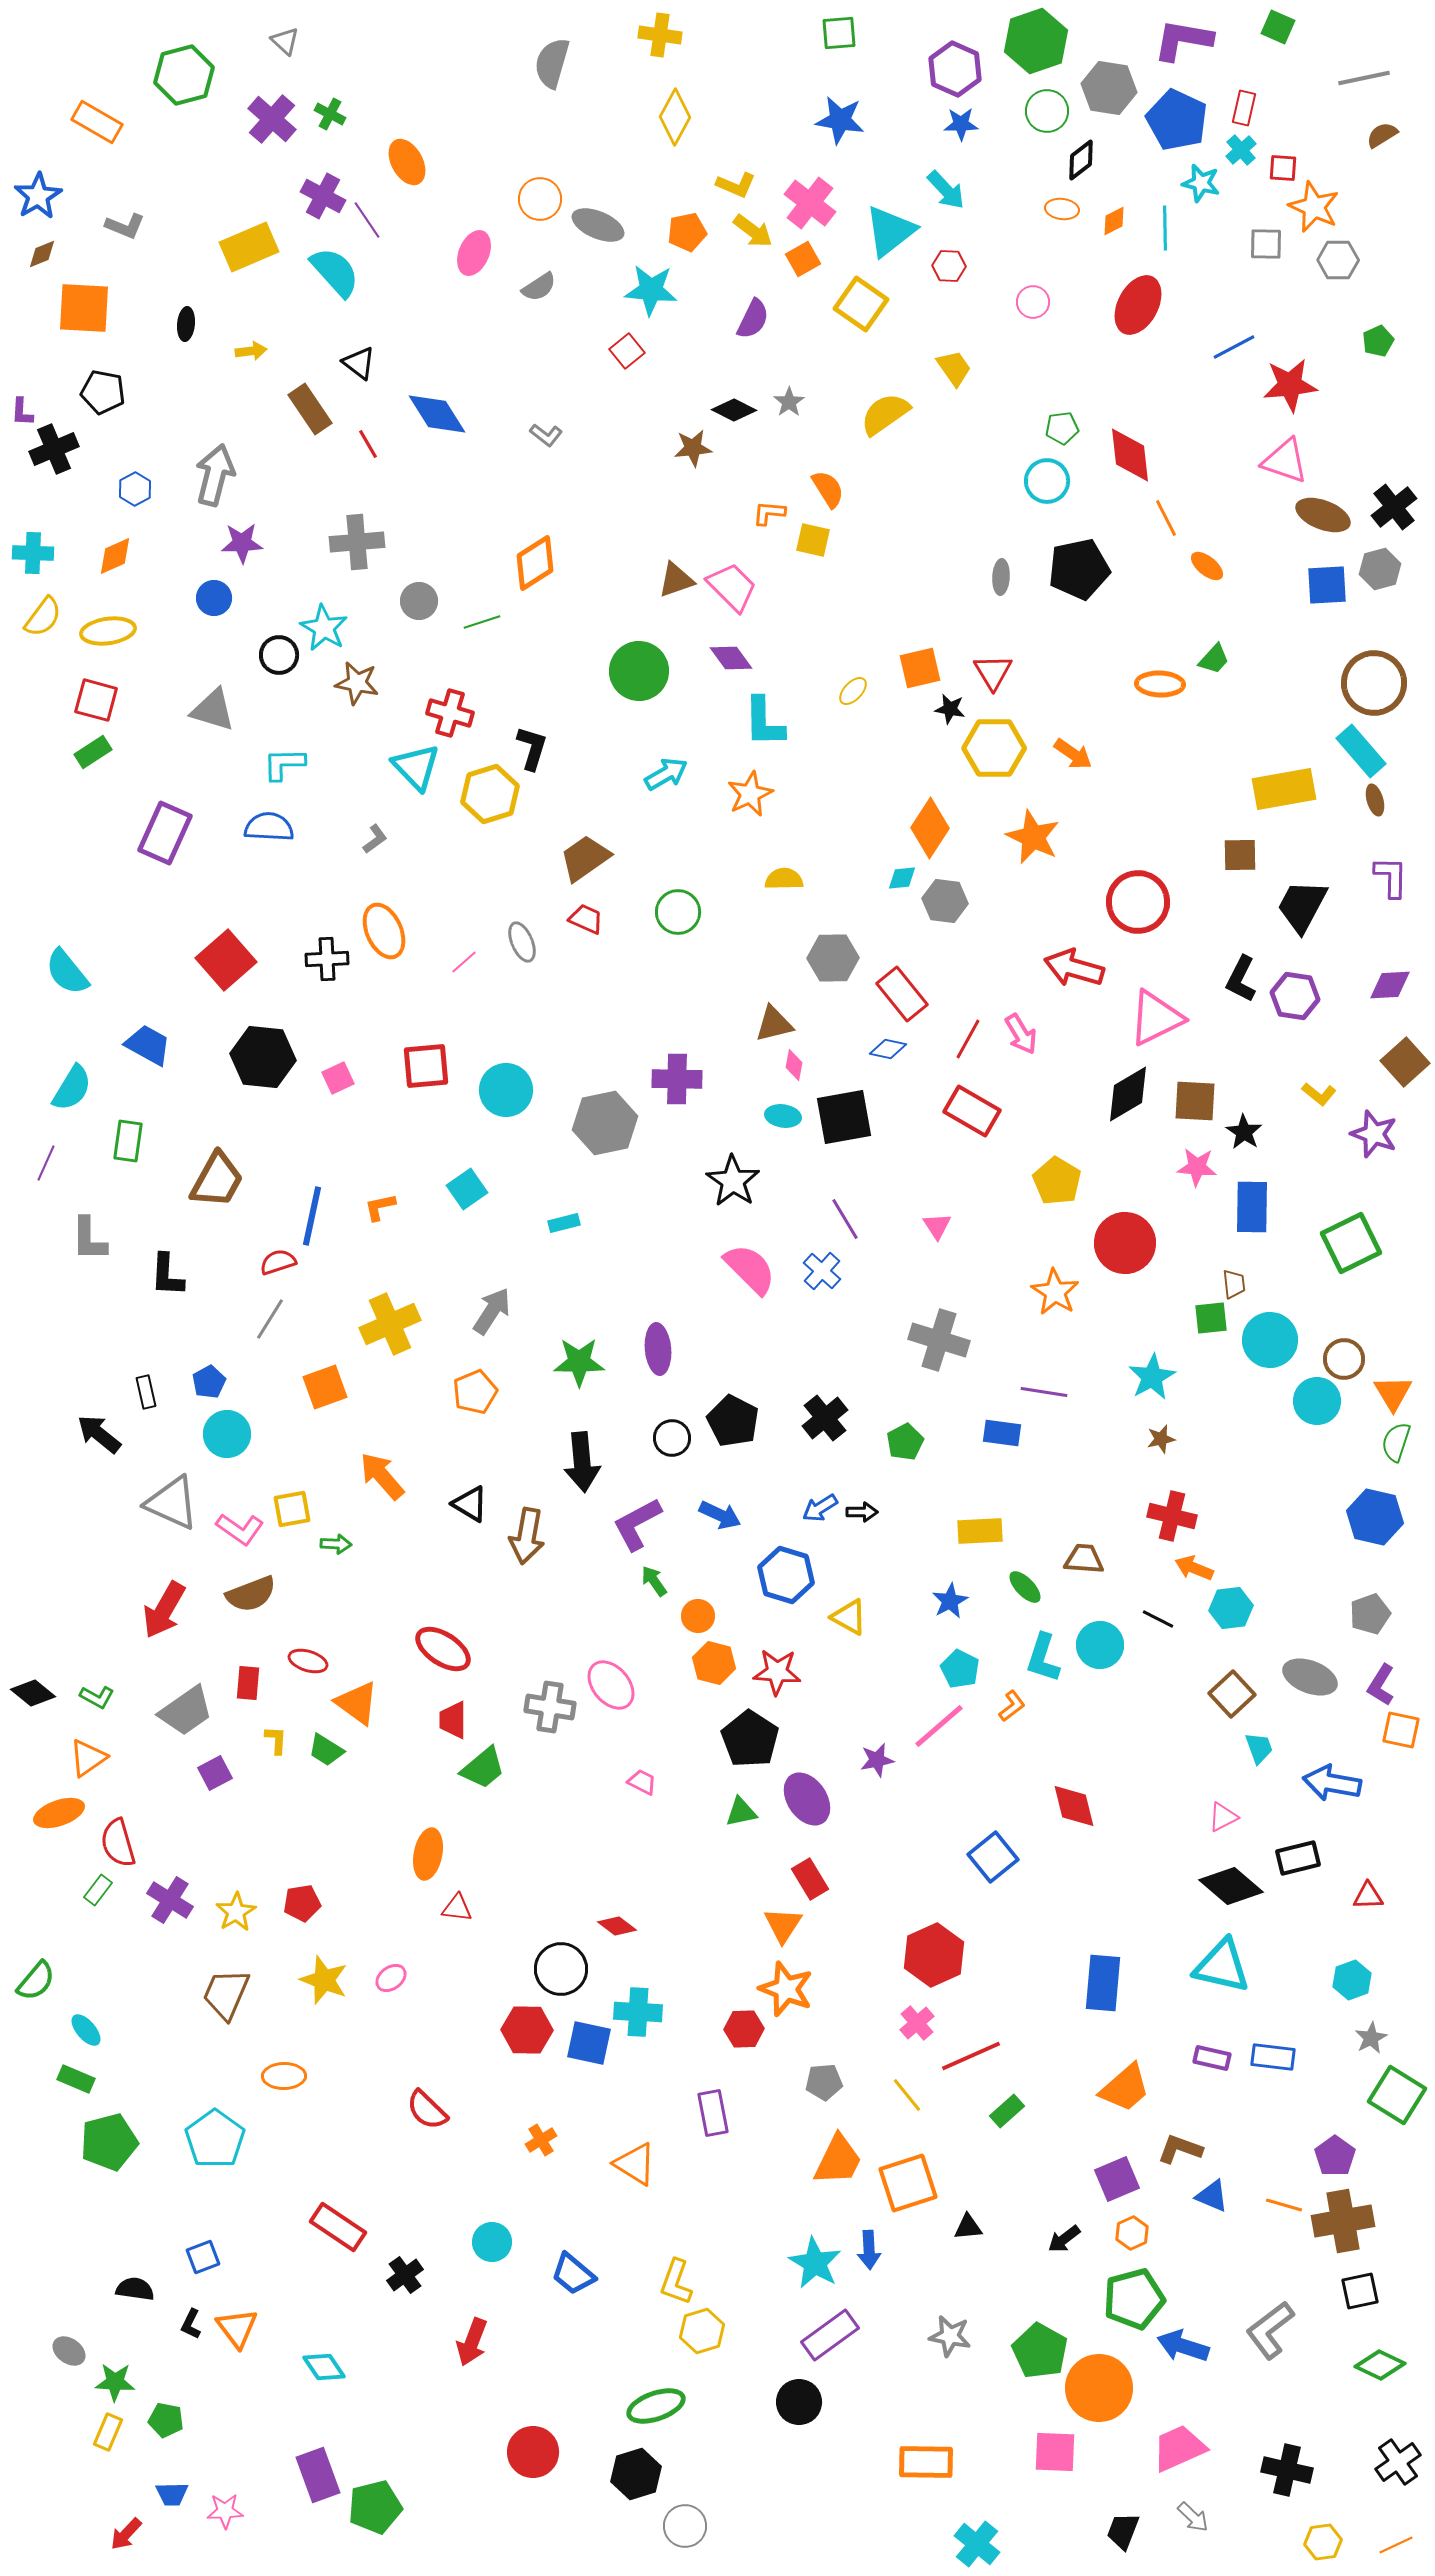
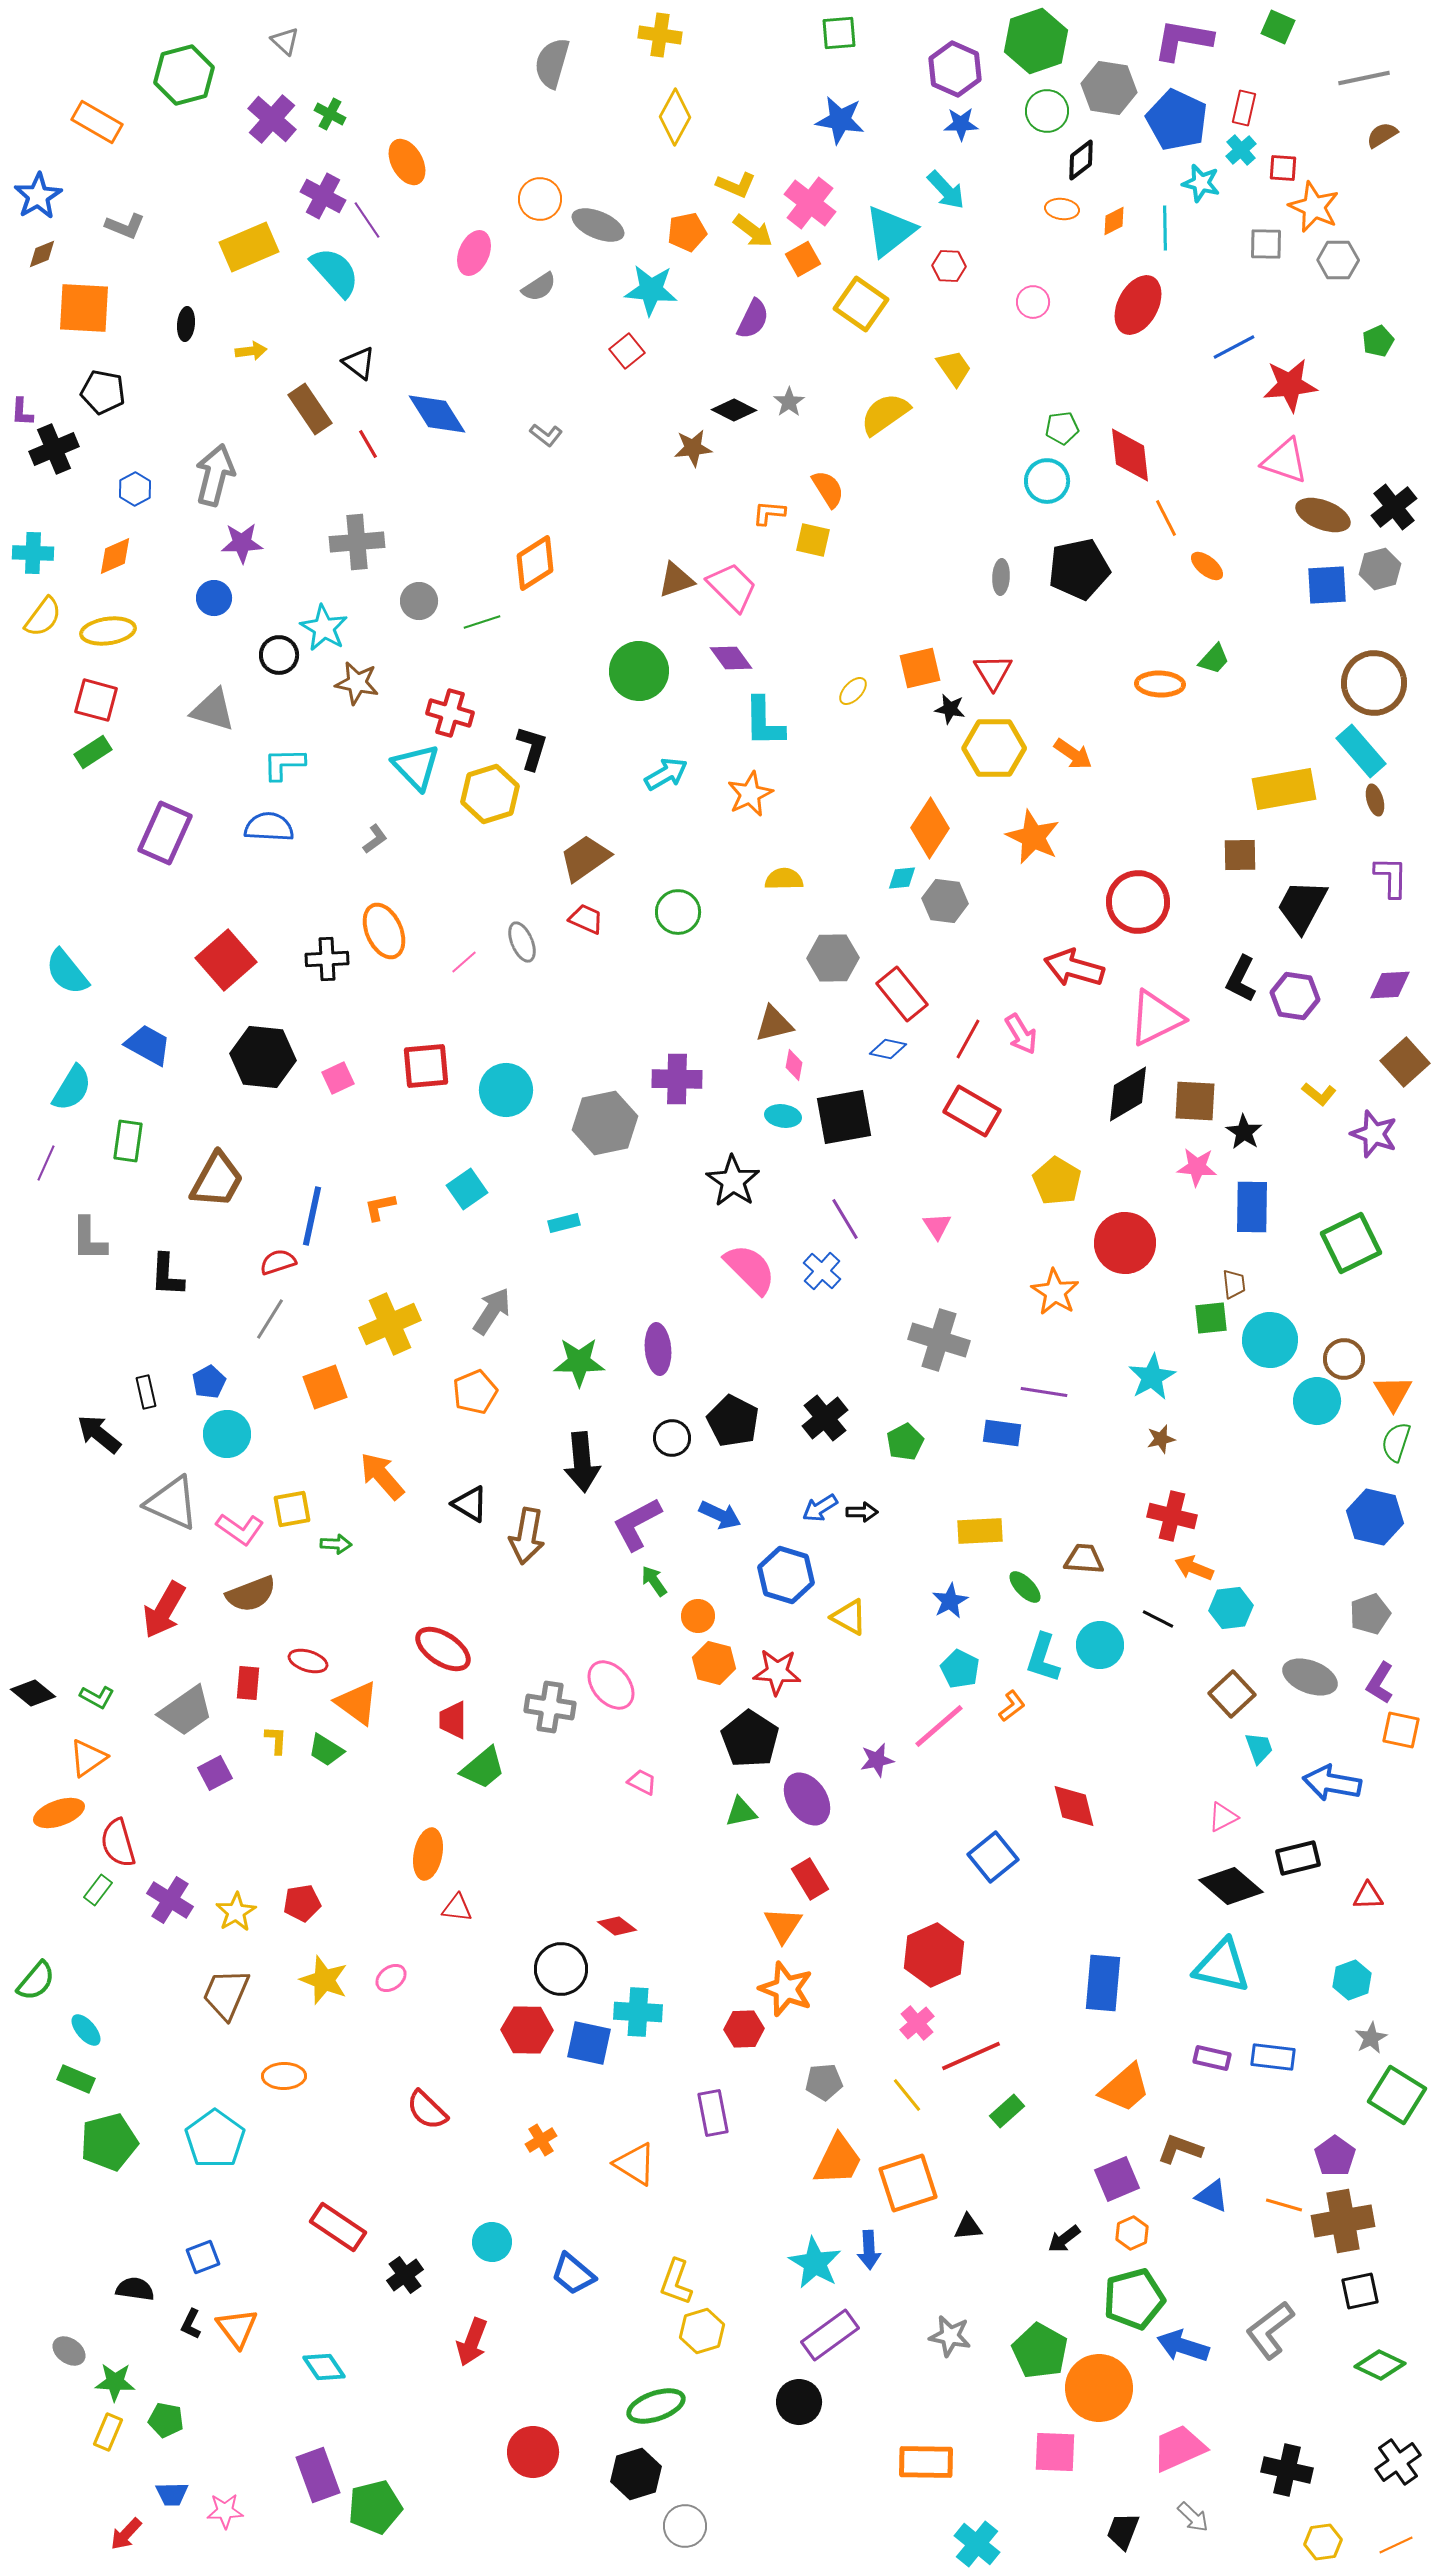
purple L-shape at (1381, 1685): moved 1 px left, 2 px up
